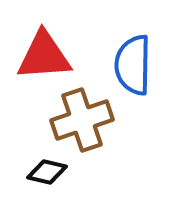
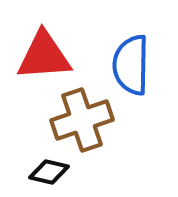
blue semicircle: moved 2 px left
black diamond: moved 2 px right
